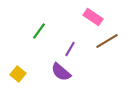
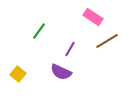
purple semicircle: rotated 15 degrees counterclockwise
